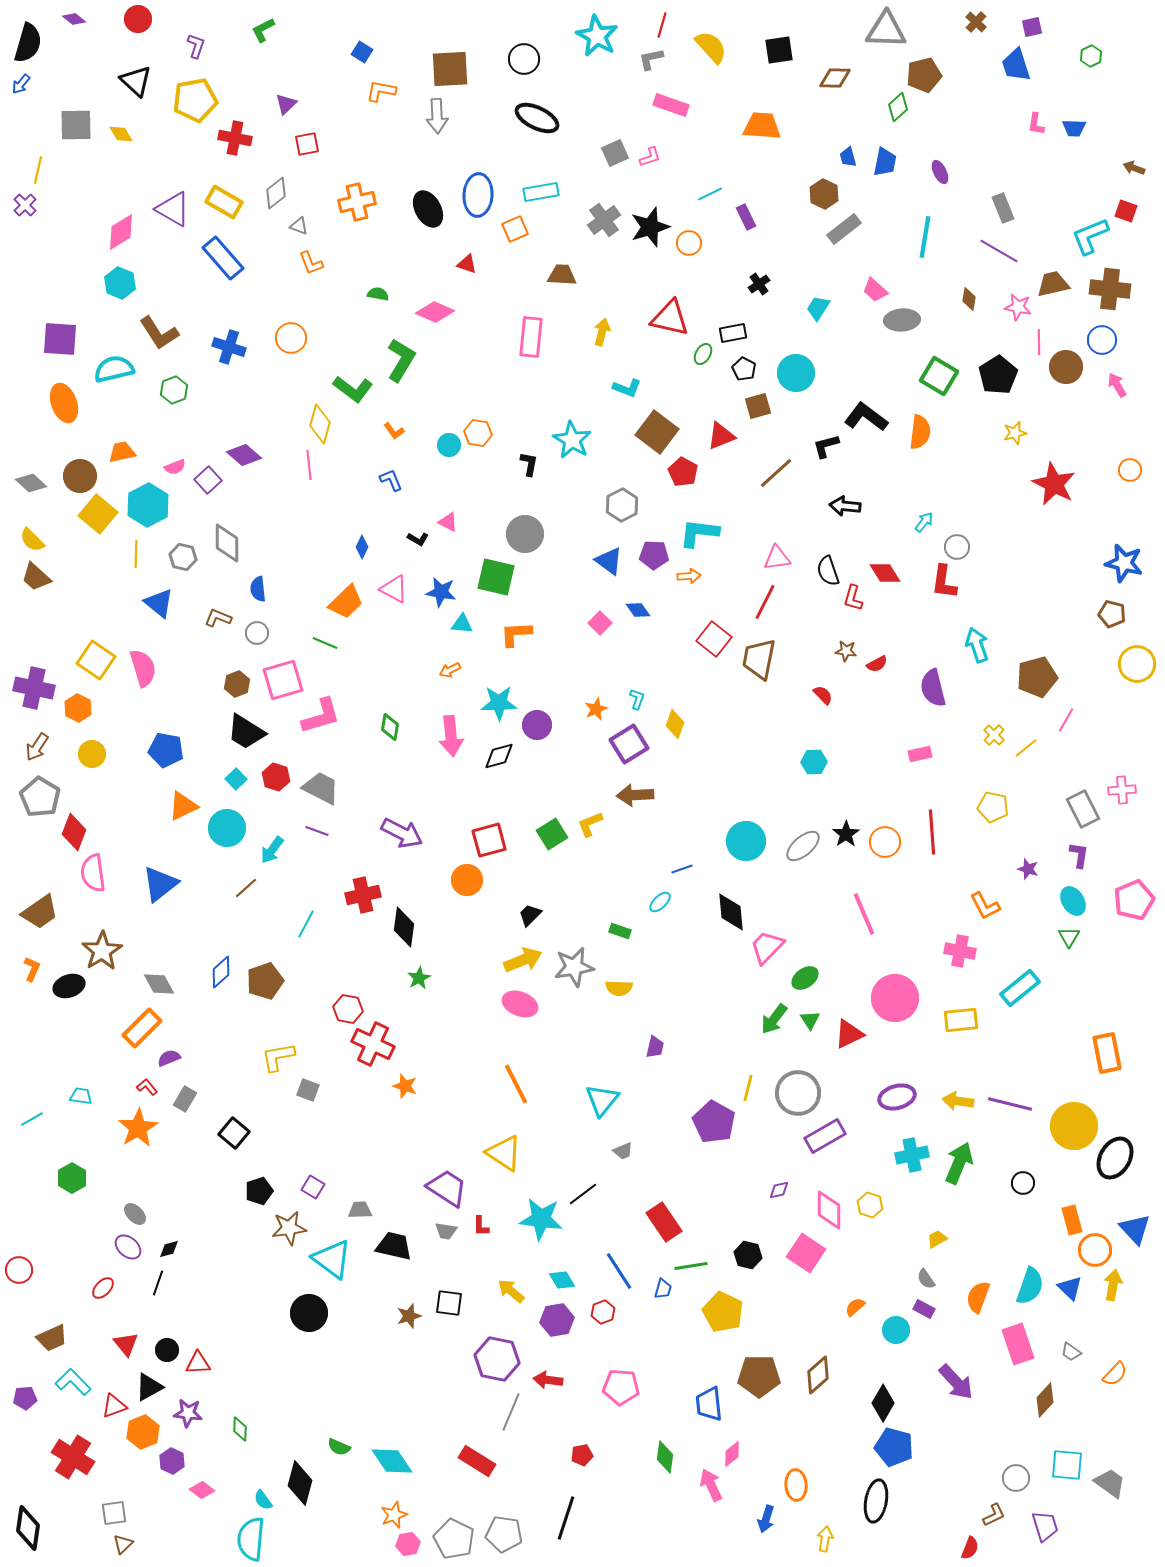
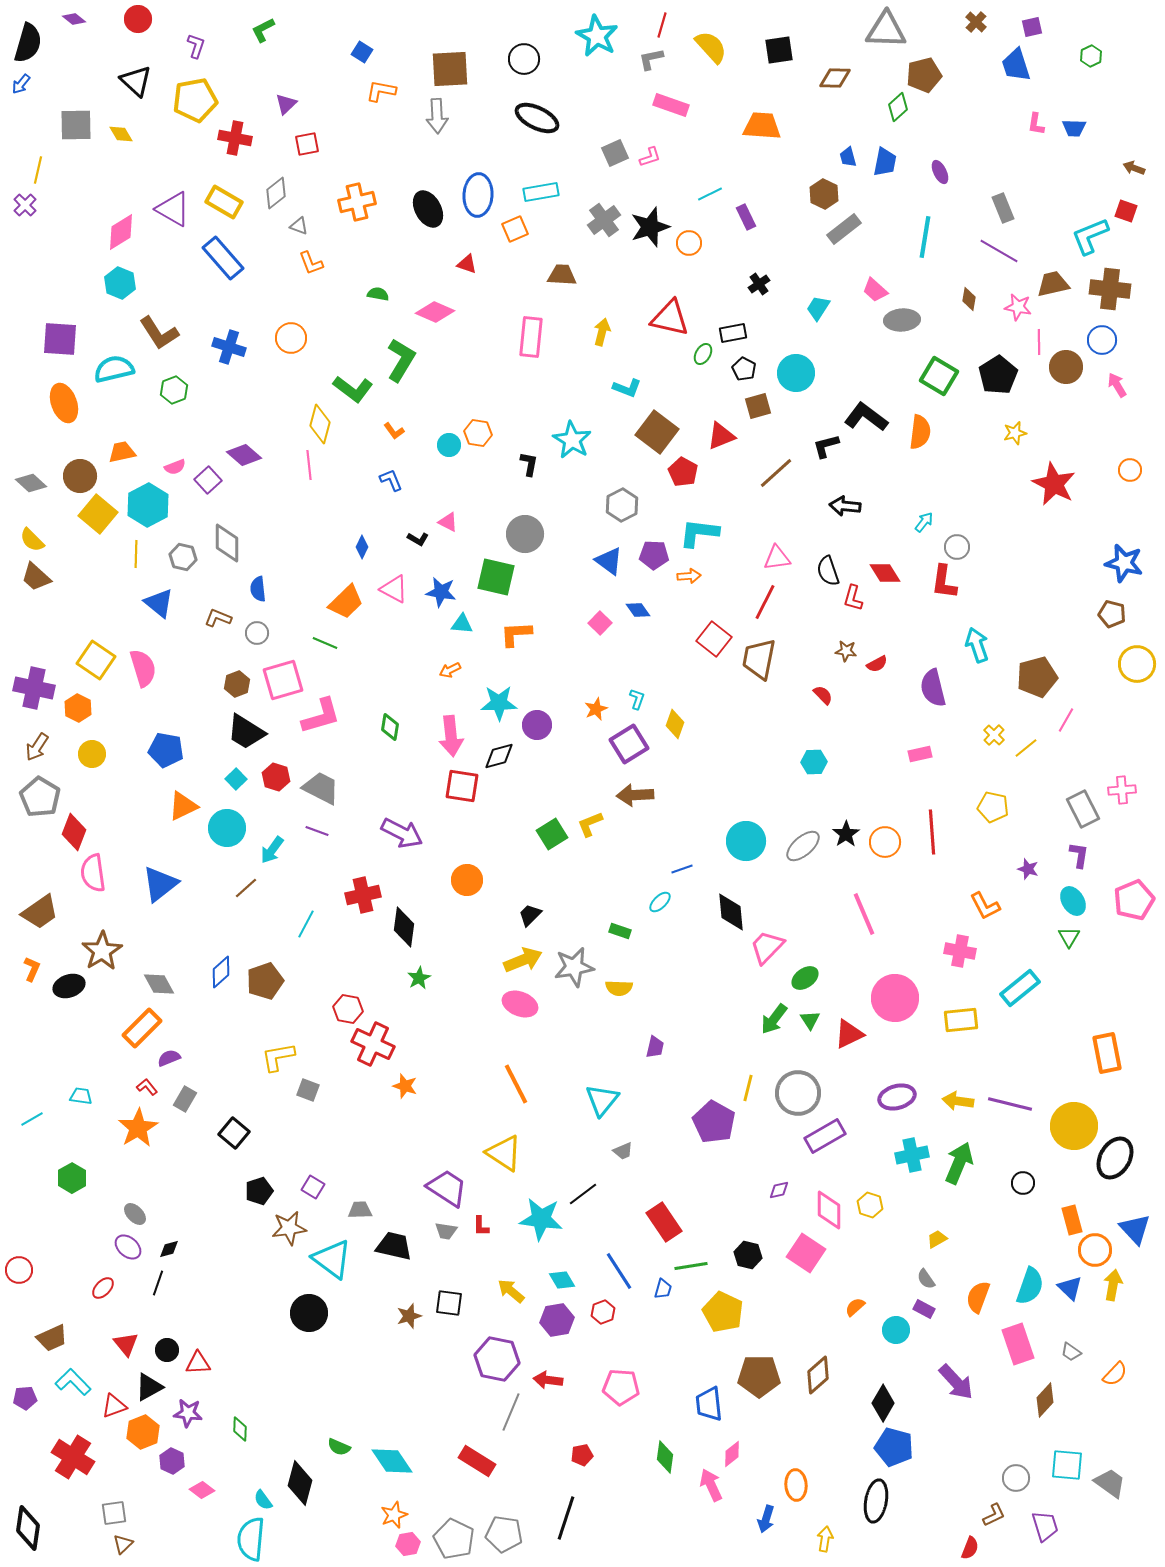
red square at (489, 840): moved 27 px left, 54 px up; rotated 24 degrees clockwise
